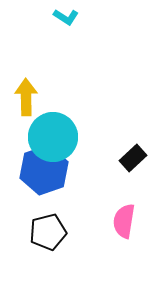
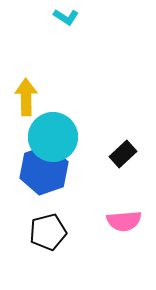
black rectangle: moved 10 px left, 4 px up
pink semicircle: rotated 104 degrees counterclockwise
